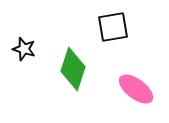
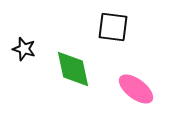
black square: rotated 16 degrees clockwise
green diamond: rotated 30 degrees counterclockwise
